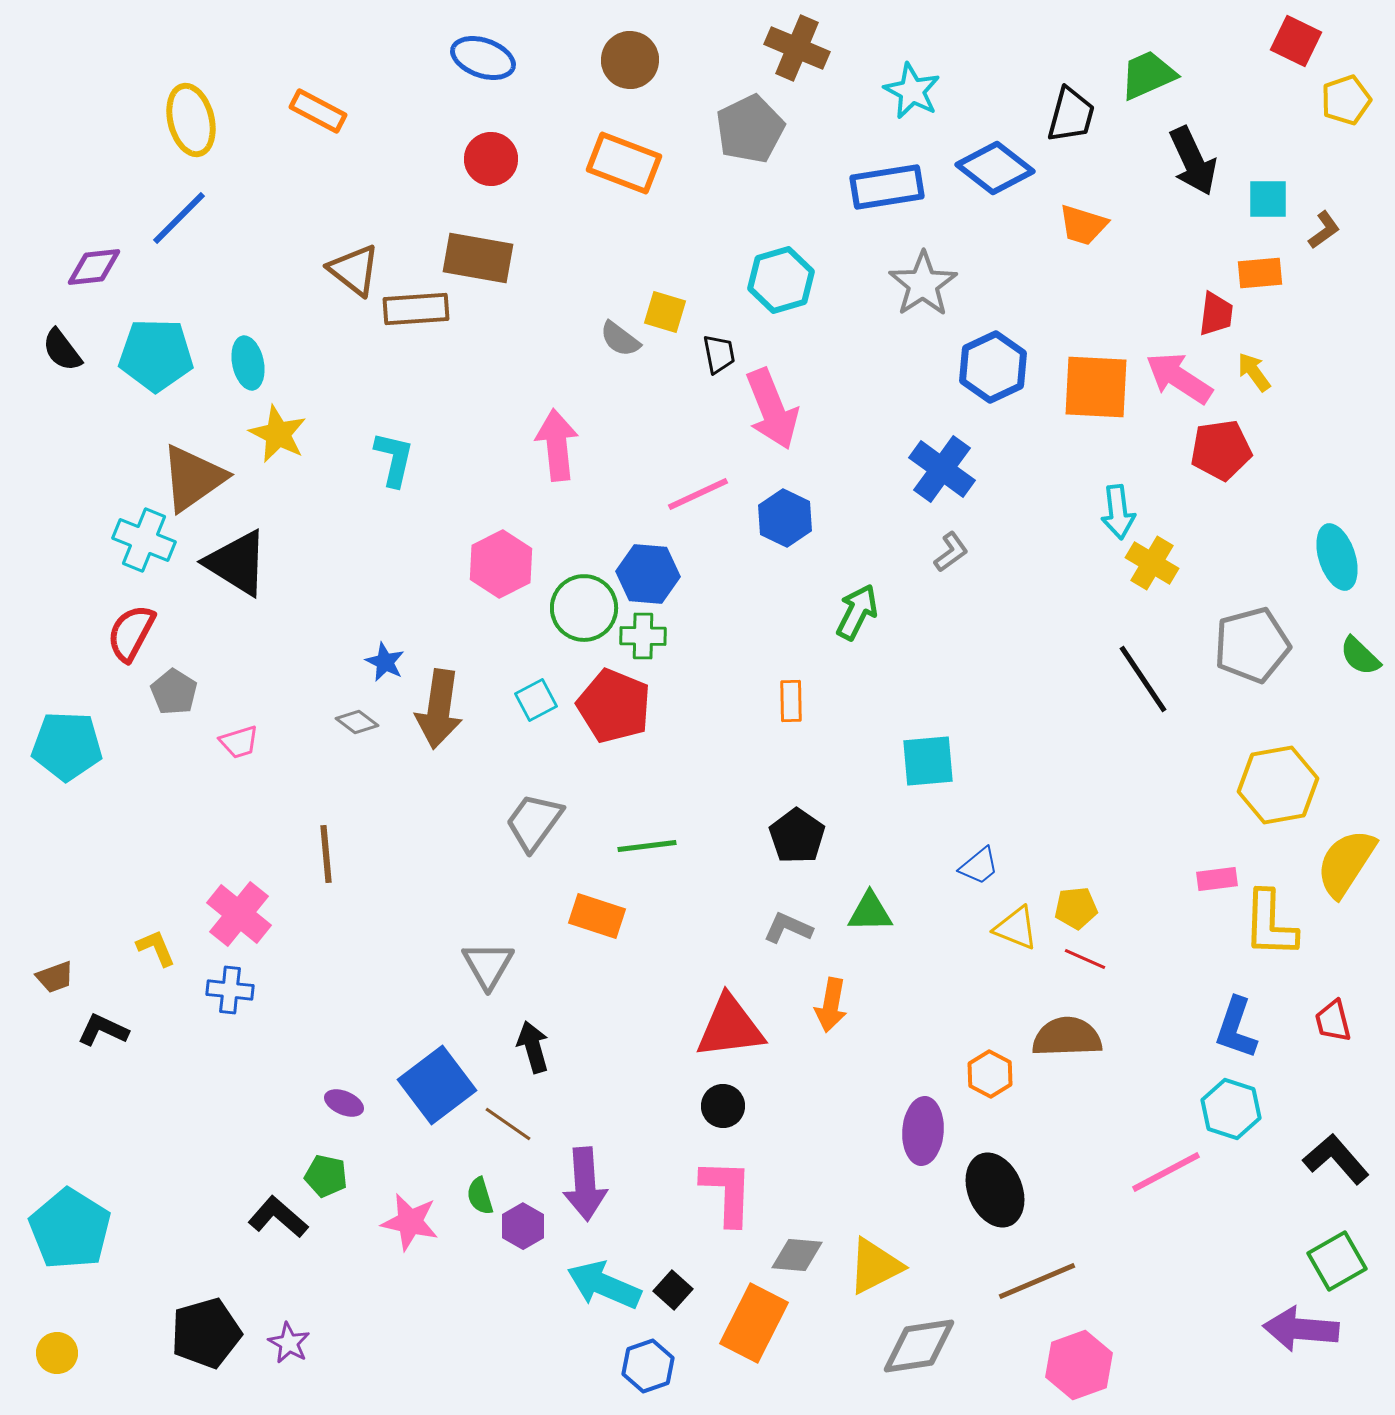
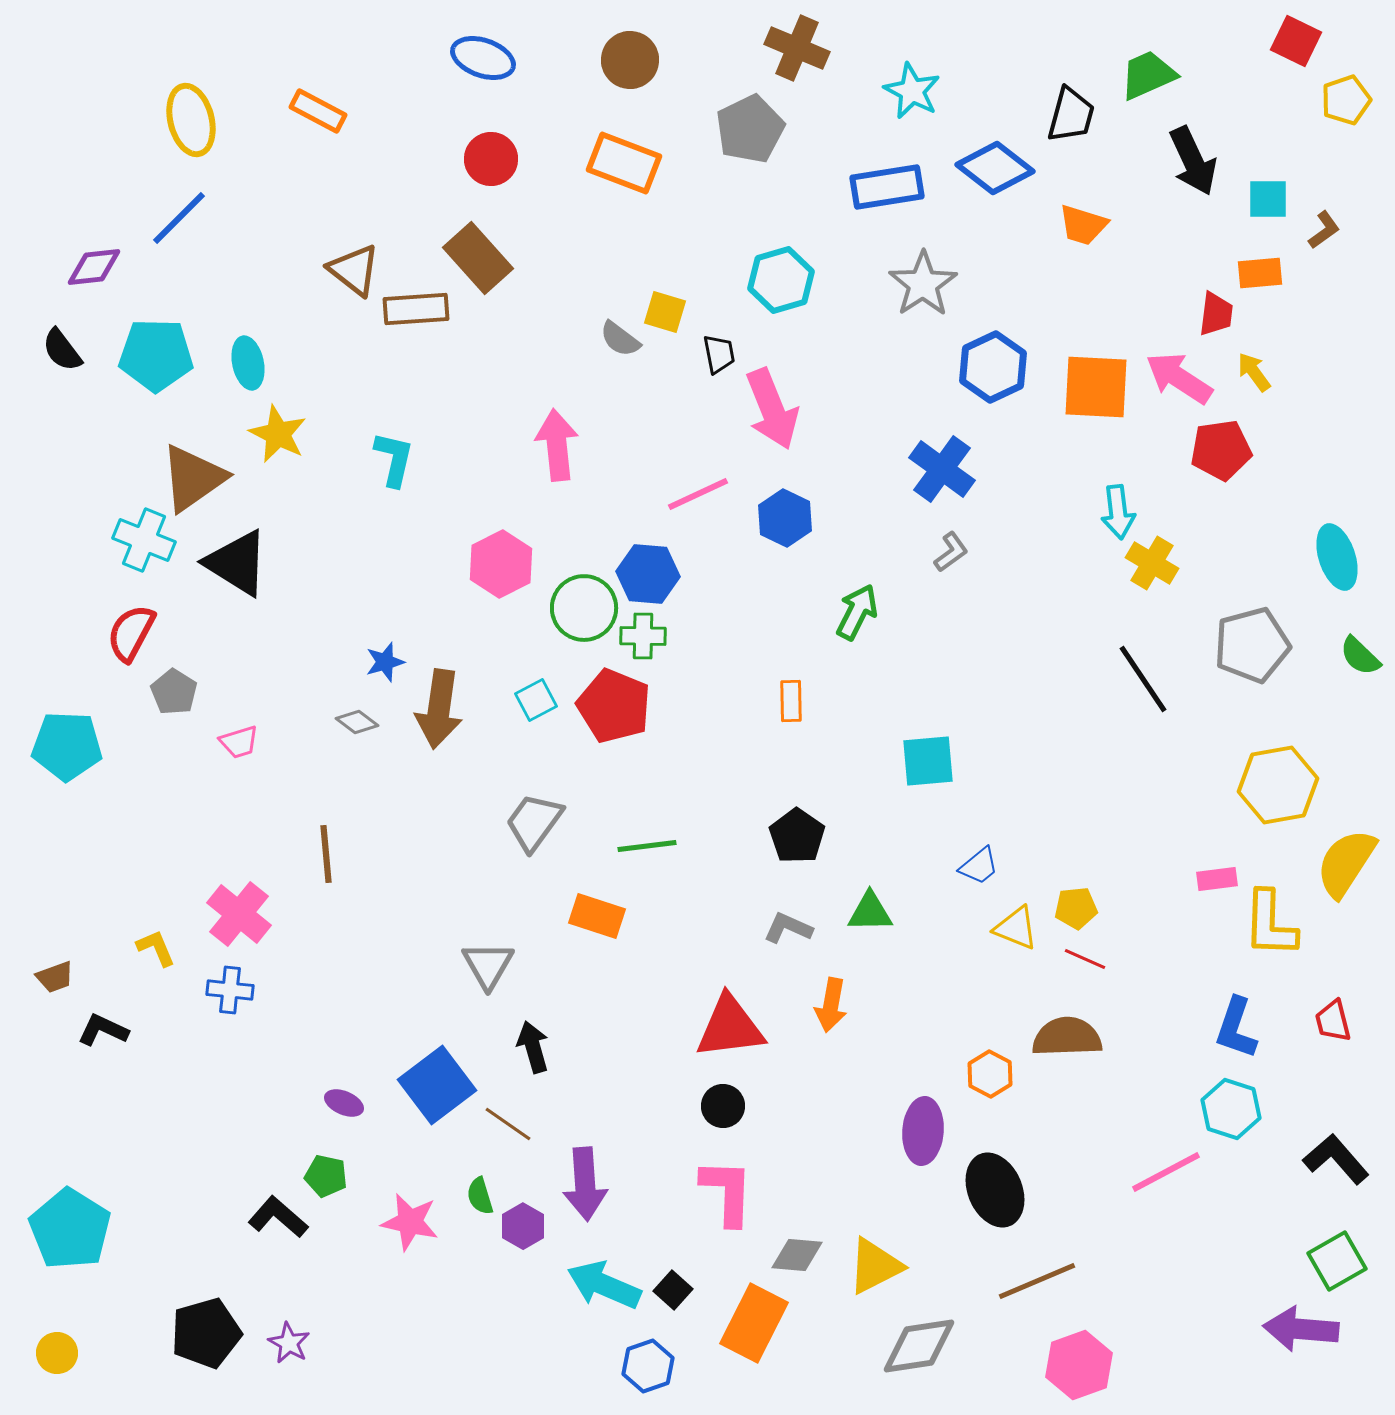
brown rectangle at (478, 258): rotated 38 degrees clockwise
blue star at (385, 662): rotated 30 degrees clockwise
